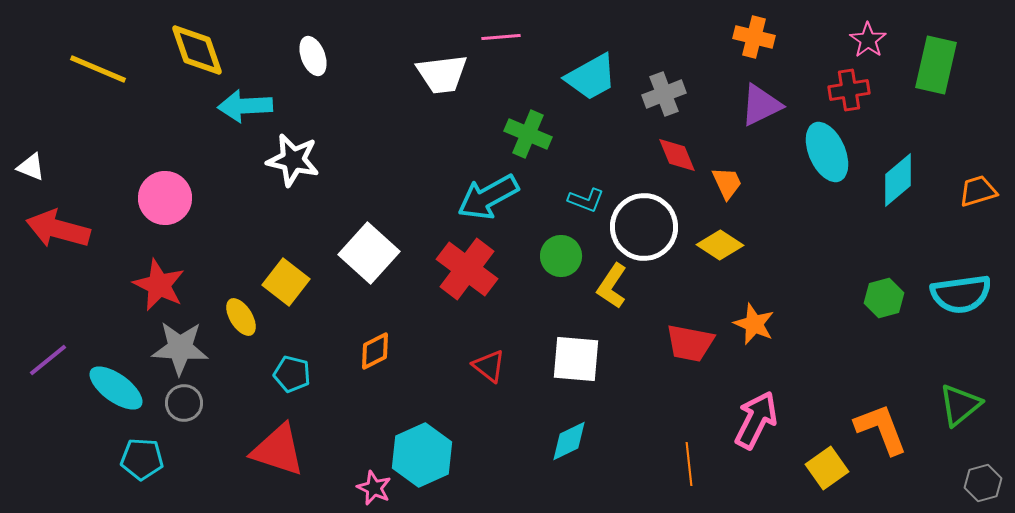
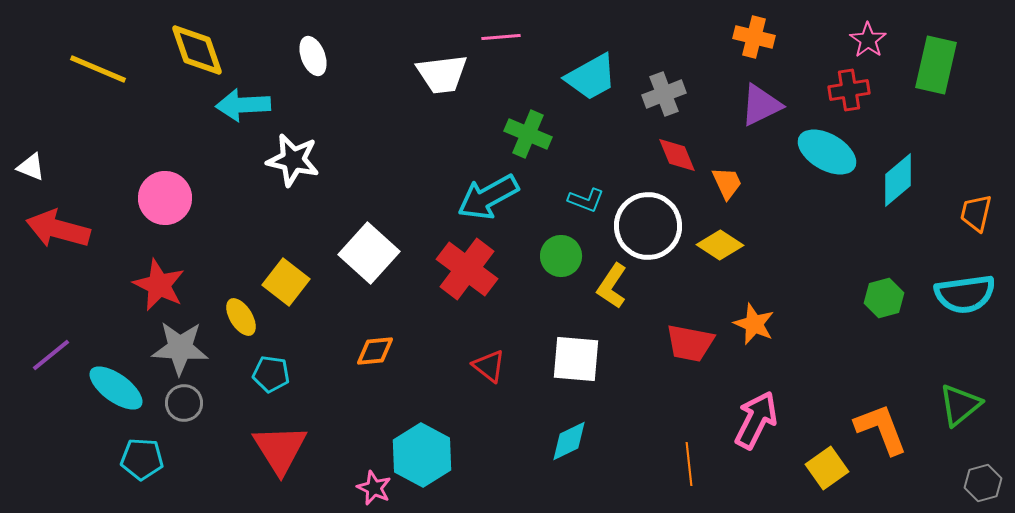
cyan arrow at (245, 106): moved 2 px left, 1 px up
cyan ellipse at (827, 152): rotated 36 degrees counterclockwise
orange trapezoid at (978, 191): moved 2 px left, 22 px down; rotated 60 degrees counterclockwise
white circle at (644, 227): moved 4 px right, 1 px up
cyan semicircle at (961, 294): moved 4 px right
orange diamond at (375, 351): rotated 21 degrees clockwise
purple line at (48, 360): moved 3 px right, 5 px up
cyan pentagon at (292, 374): moved 21 px left; rotated 6 degrees counterclockwise
red triangle at (278, 450): moved 2 px right, 1 px up; rotated 40 degrees clockwise
cyan hexagon at (422, 455): rotated 8 degrees counterclockwise
